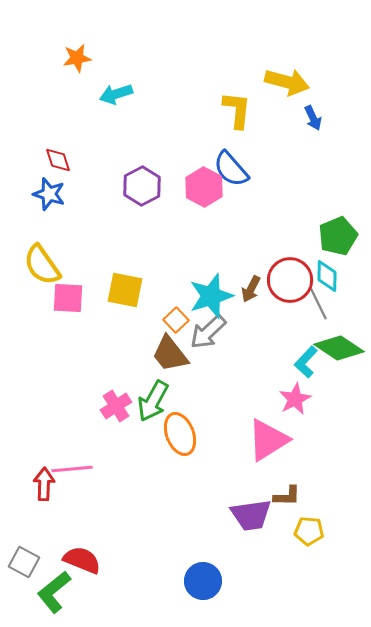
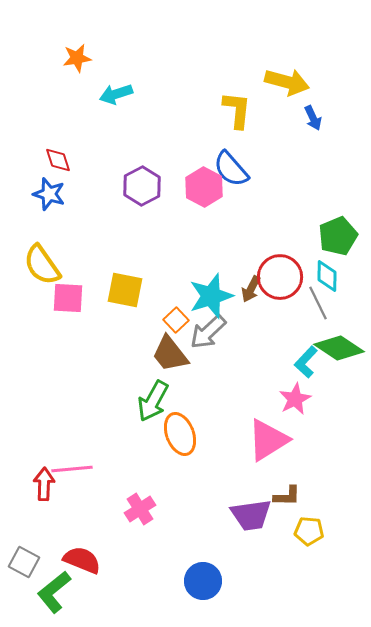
red circle: moved 10 px left, 3 px up
pink cross: moved 24 px right, 103 px down
